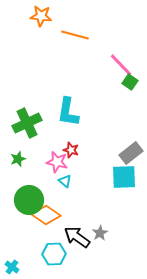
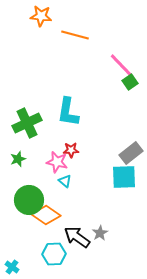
green square: rotated 21 degrees clockwise
red star: rotated 21 degrees counterclockwise
